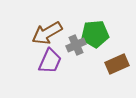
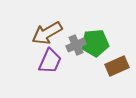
green pentagon: moved 9 px down
brown rectangle: moved 2 px down
